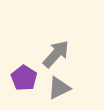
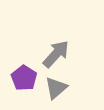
gray triangle: moved 3 px left; rotated 15 degrees counterclockwise
